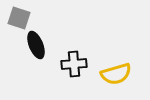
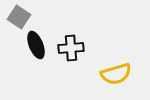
gray square: moved 1 px up; rotated 15 degrees clockwise
black cross: moved 3 px left, 16 px up
